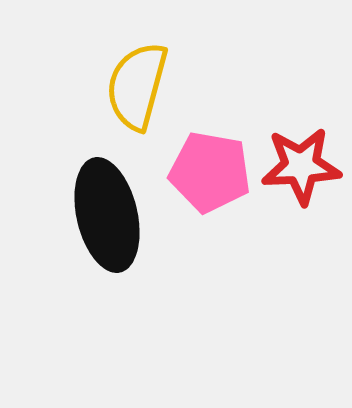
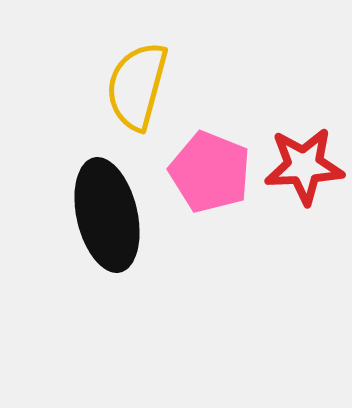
red star: moved 3 px right
pink pentagon: rotated 12 degrees clockwise
